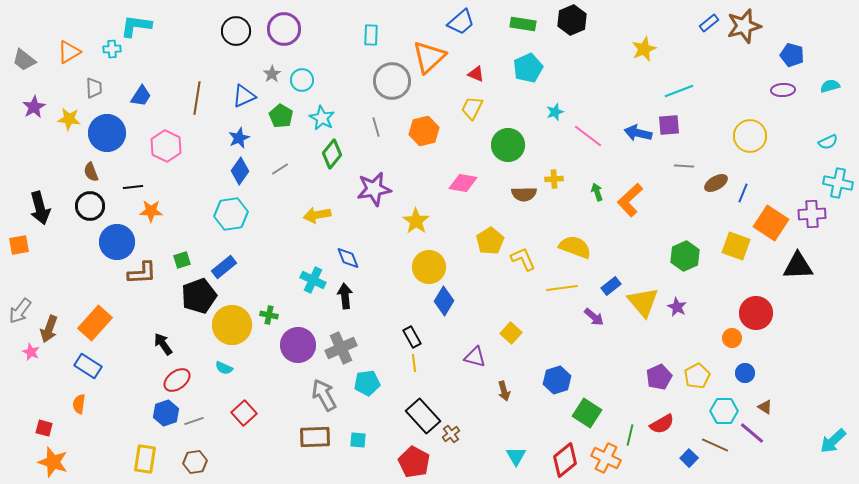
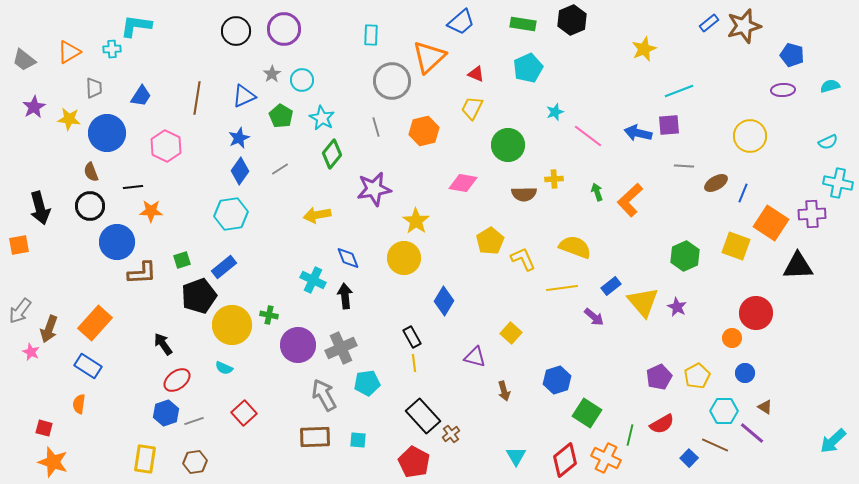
yellow circle at (429, 267): moved 25 px left, 9 px up
